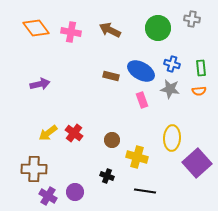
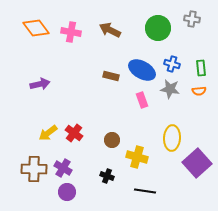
blue ellipse: moved 1 px right, 1 px up
purple circle: moved 8 px left
purple cross: moved 15 px right, 28 px up
